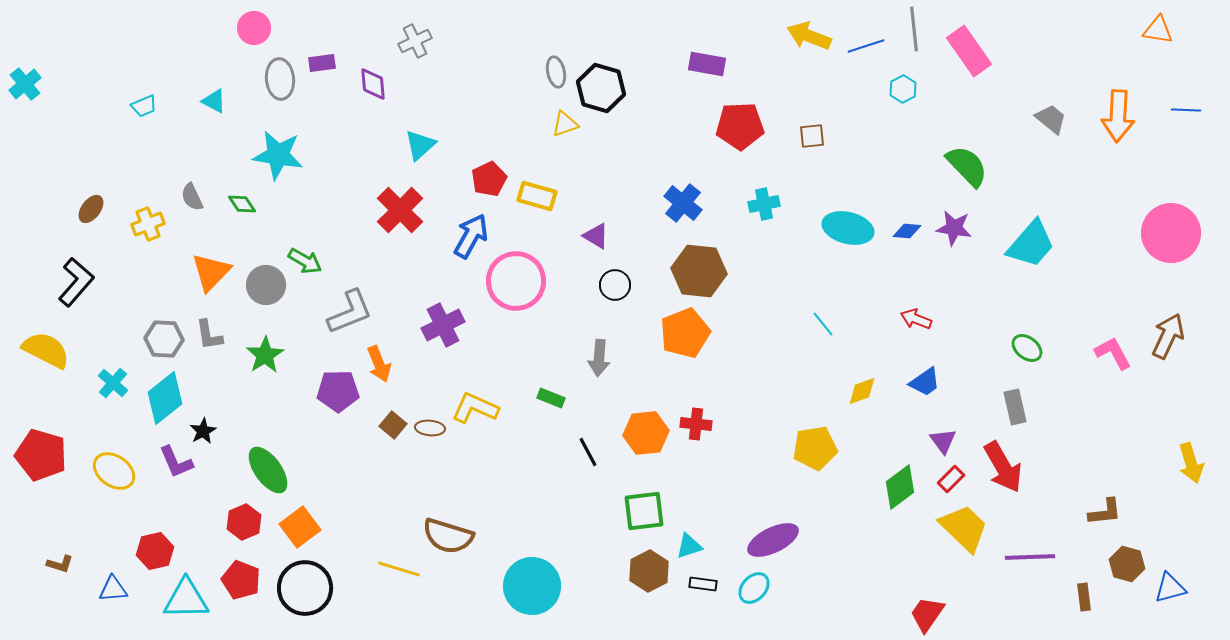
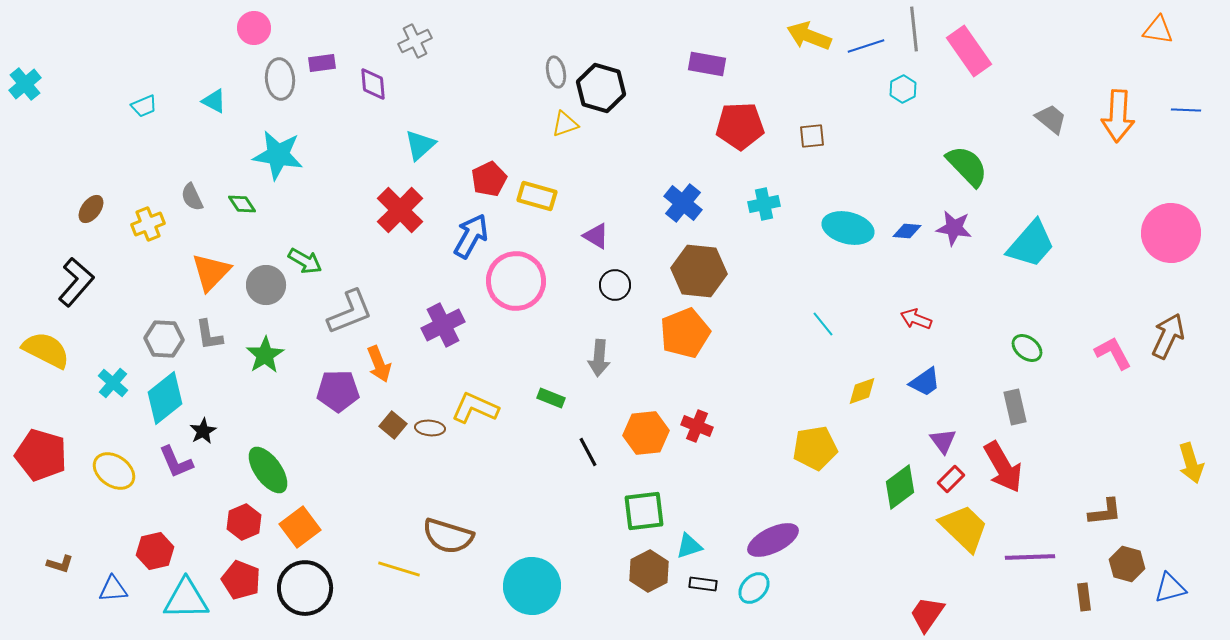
red cross at (696, 424): moved 1 px right, 2 px down; rotated 16 degrees clockwise
